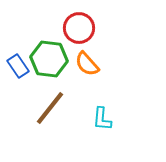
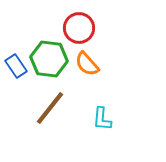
blue rectangle: moved 2 px left
